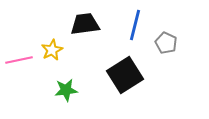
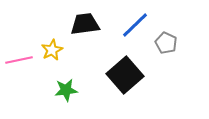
blue line: rotated 32 degrees clockwise
black square: rotated 9 degrees counterclockwise
